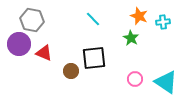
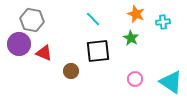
orange star: moved 3 px left, 2 px up
black square: moved 4 px right, 7 px up
cyan triangle: moved 5 px right
